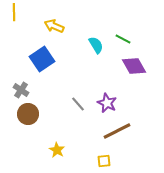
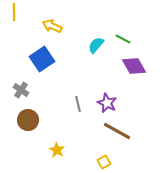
yellow arrow: moved 2 px left
cyan semicircle: rotated 108 degrees counterclockwise
gray line: rotated 28 degrees clockwise
brown circle: moved 6 px down
brown line: rotated 56 degrees clockwise
yellow square: moved 1 px down; rotated 24 degrees counterclockwise
